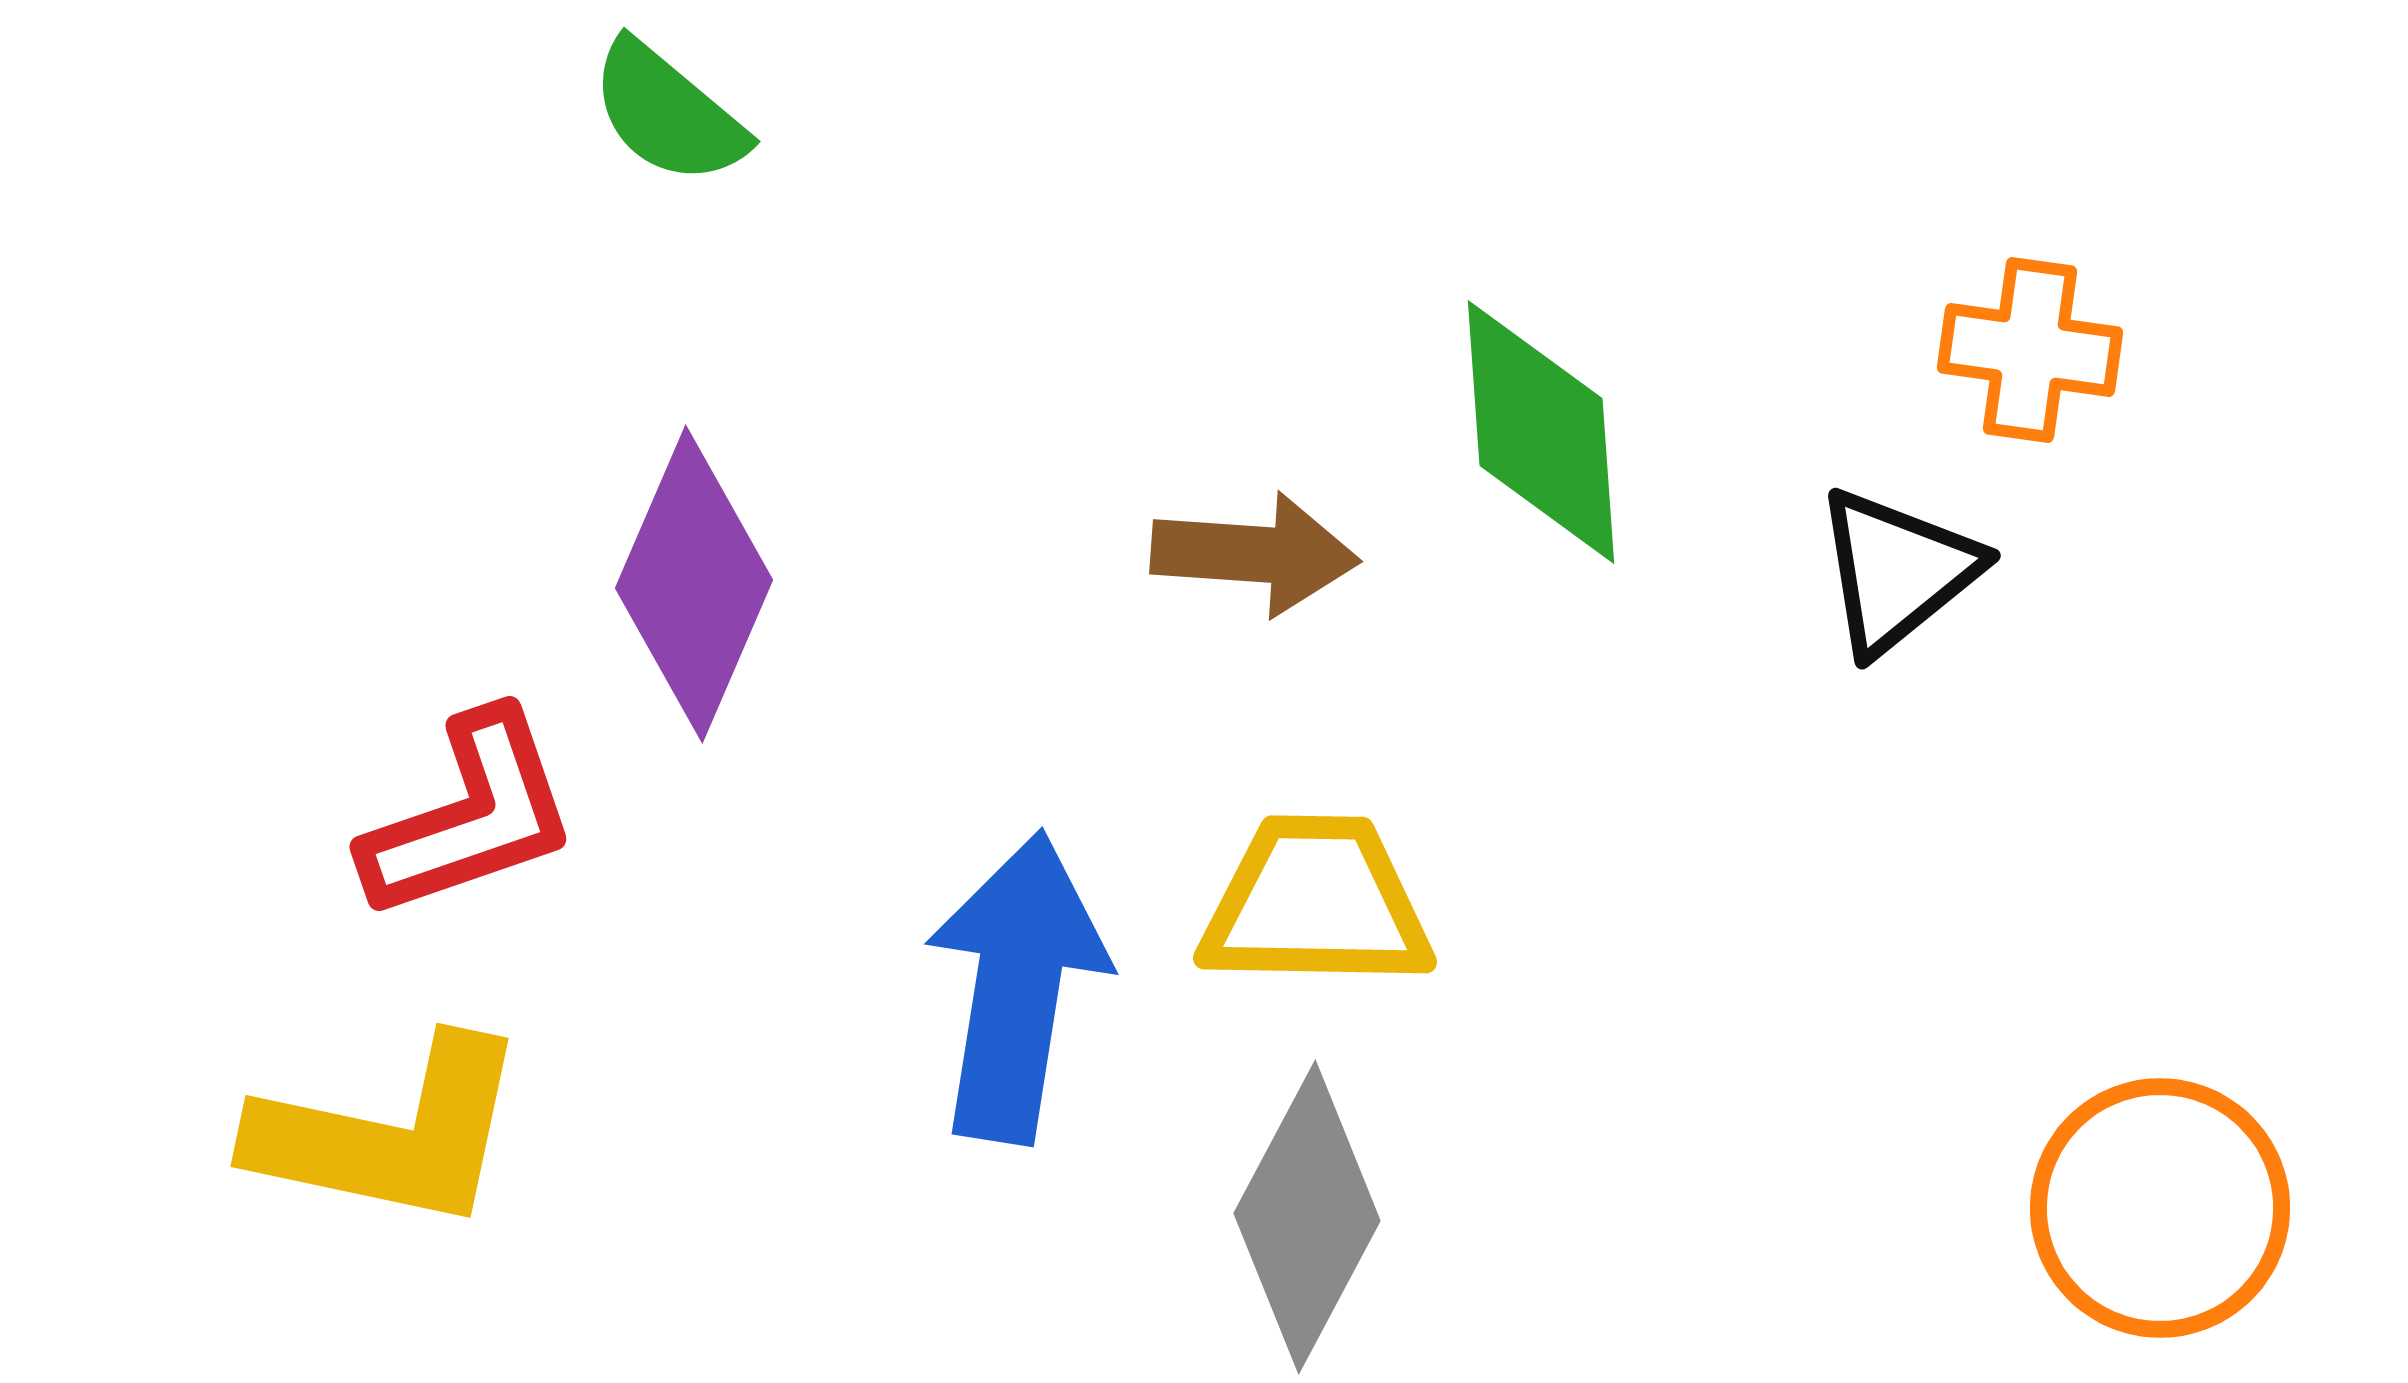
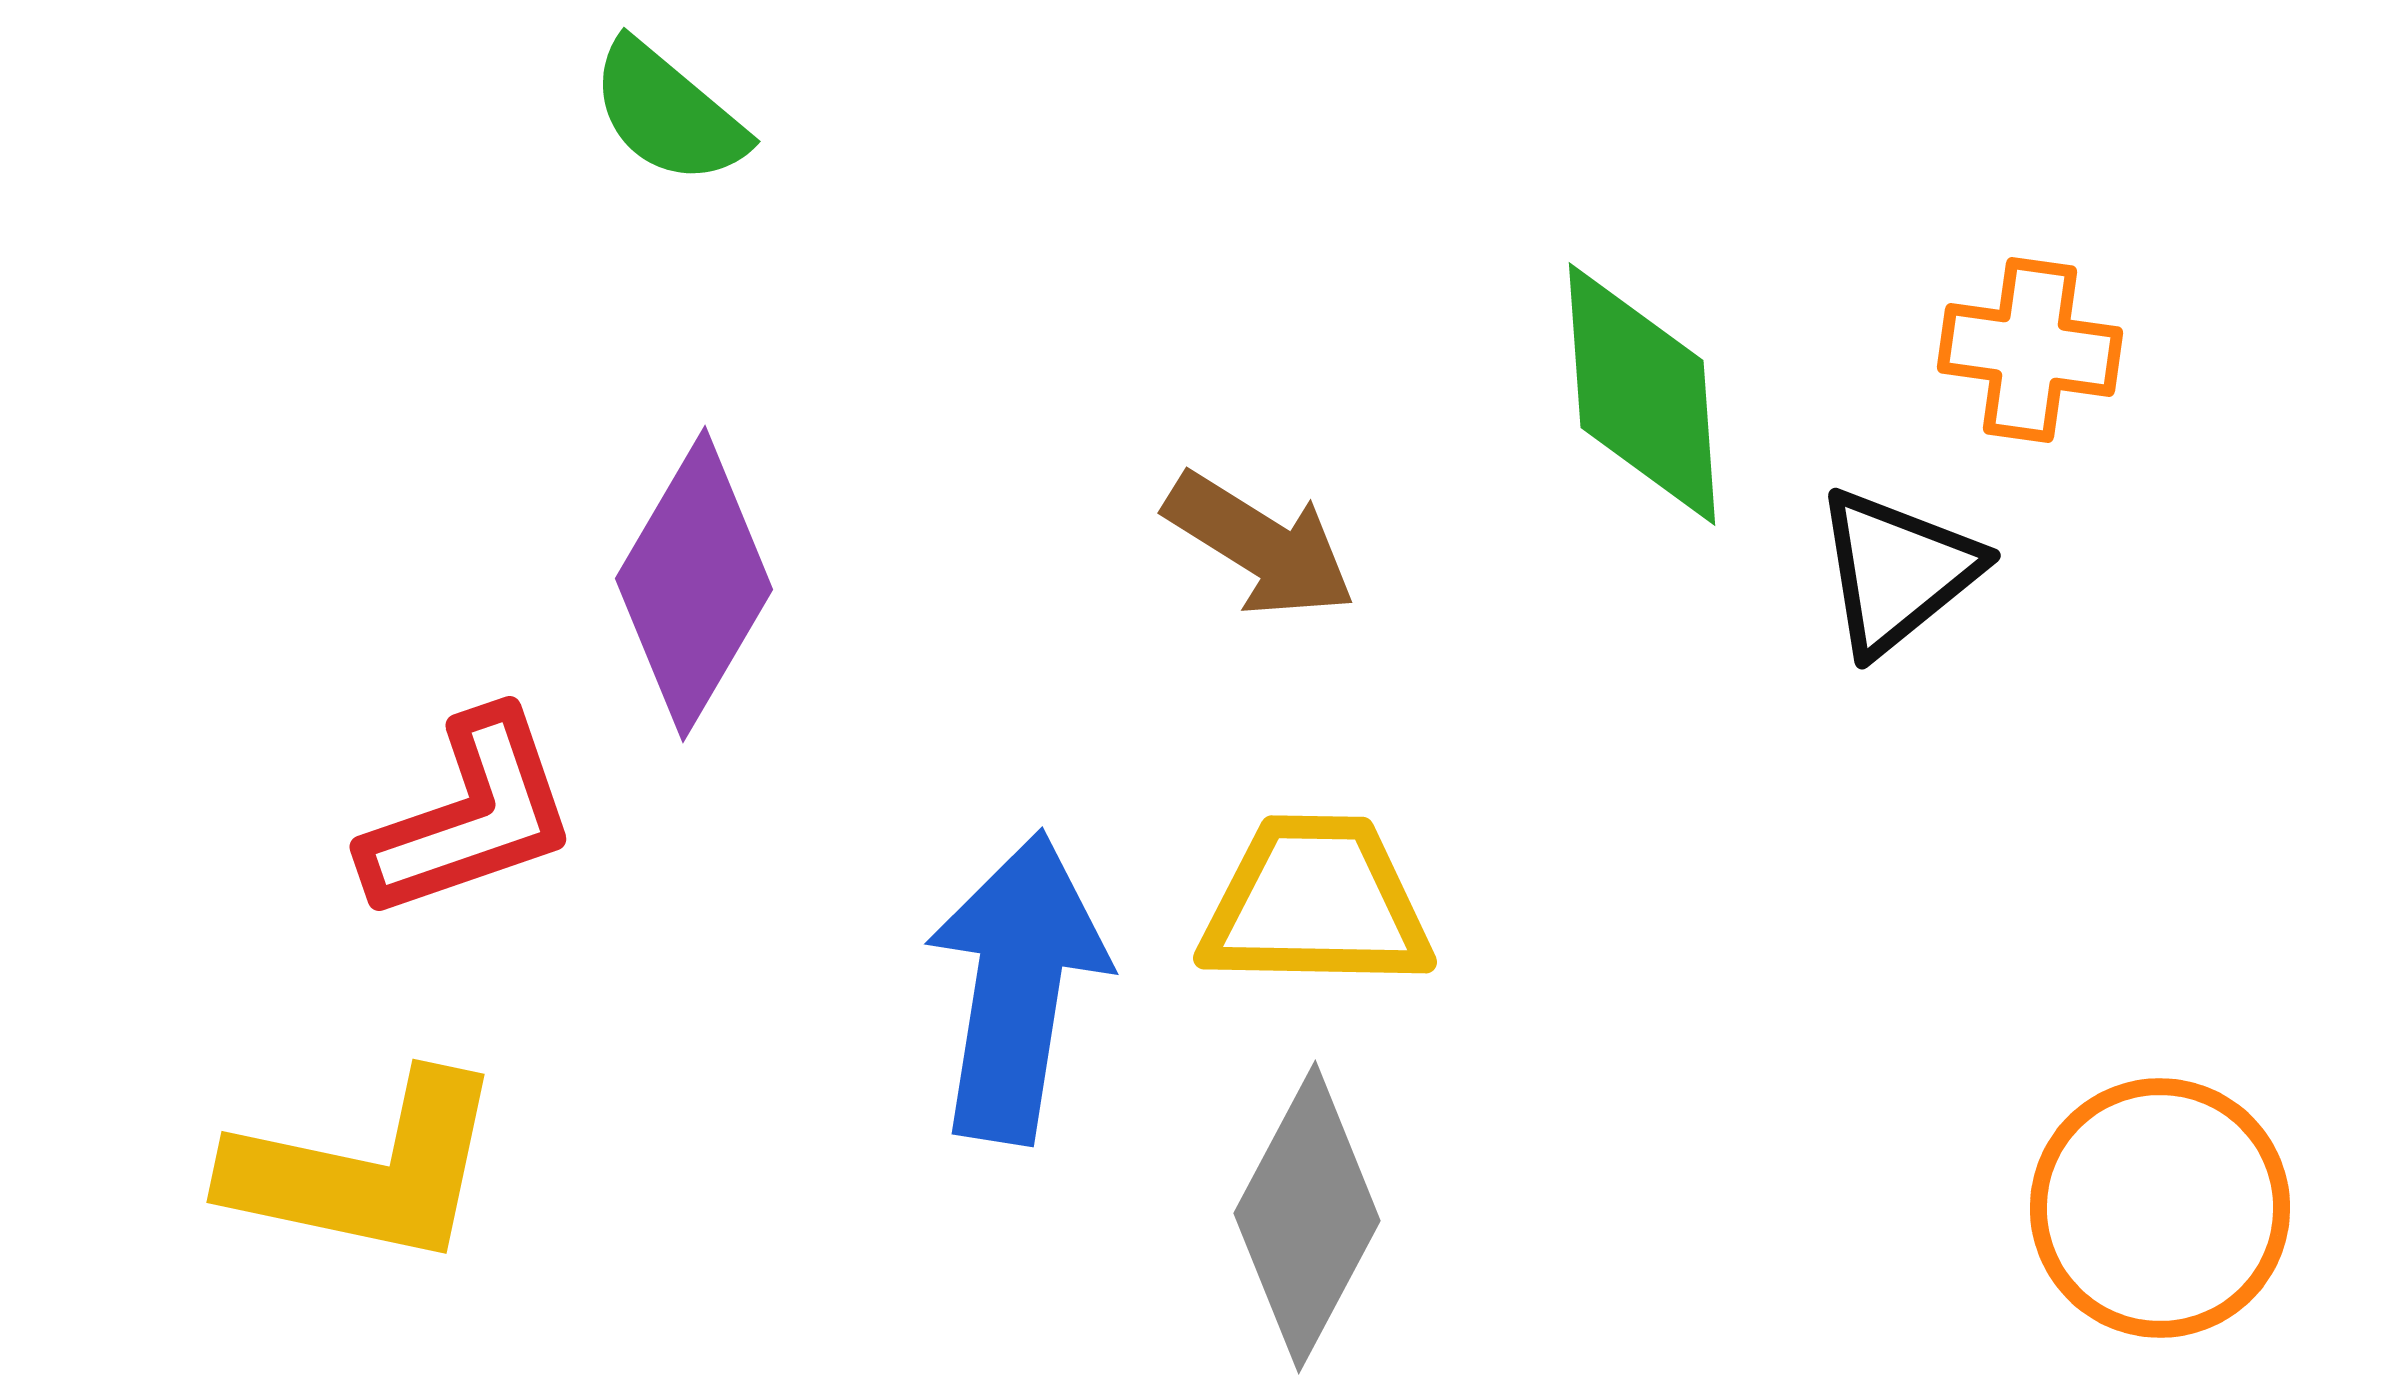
green diamond: moved 101 px right, 38 px up
brown arrow: moved 5 px right, 9 px up; rotated 28 degrees clockwise
purple diamond: rotated 7 degrees clockwise
yellow L-shape: moved 24 px left, 36 px down
